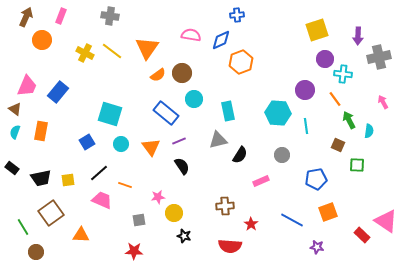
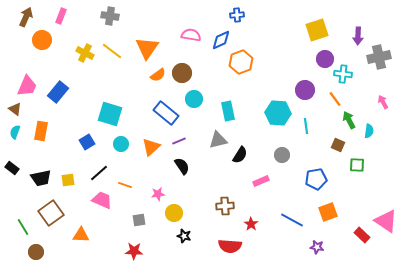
orange triangle at (151, 147): rotated 24 degrees clockwise
pink star at (158, 197): moved 3 px up
